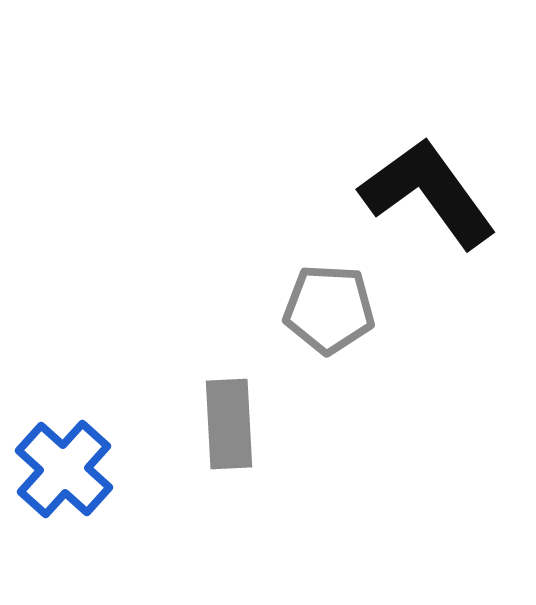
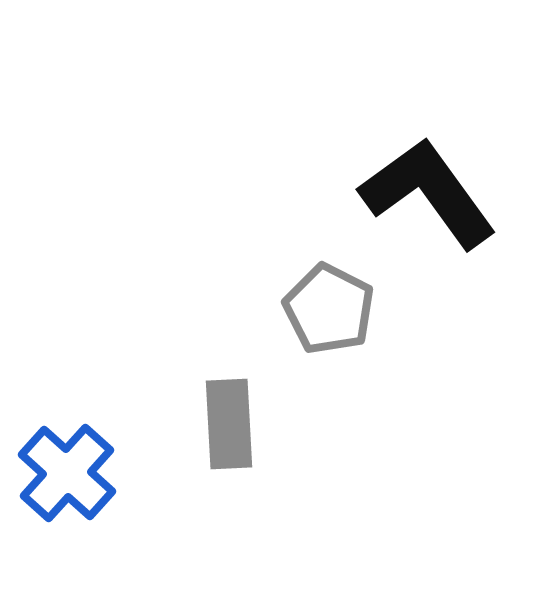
gray pentagon: rotated 24 degrees clockwise
blue cross: moved 3 px right, 4 px down
